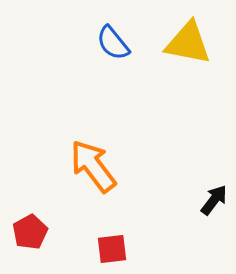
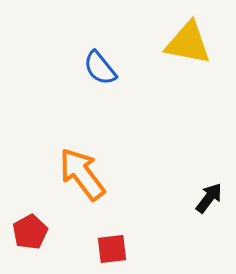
blue semicircle: moved 13 px left, 25 px down
orange arrow: moved 11 px left, 8 px down
black arrow: moved 5 px left, 2 px up
